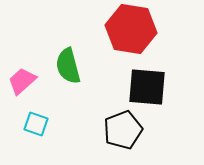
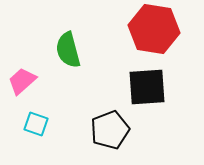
red hexagon: moved 23 px right
green semicircle: moved 16 px up
black square: rotated 9 degrees counterclockwise
black pentagon: moved 13 px left
